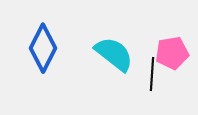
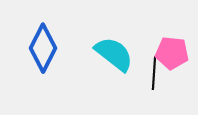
pink pentagon: rotated 16 degrees clockwise
black line: moved 2 px right, 1 px up
